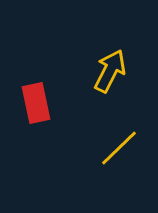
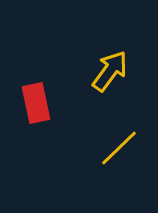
yellow arrow: rotated 9 degrees clockwise
